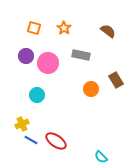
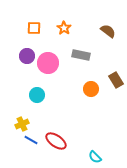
orange square: rotated 16 degrees counterclockwise
purple circle: moved 1 px right
cyan semicircle: moved 6 px left
